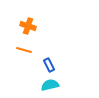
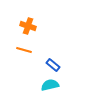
blue rectangle: moved 4 px right; rotated 24 degrees counterclockwise
